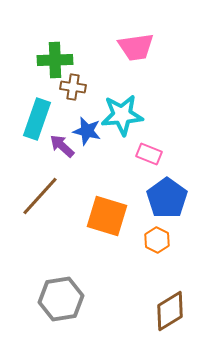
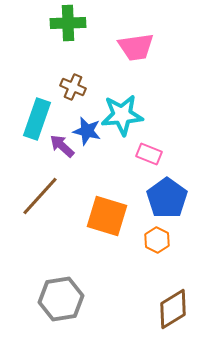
green cross: moved 13 px right, 37 px up
brown cross: rotated 15 degrees clockwise
brown diamond: moved 3 px right, 2 px up
